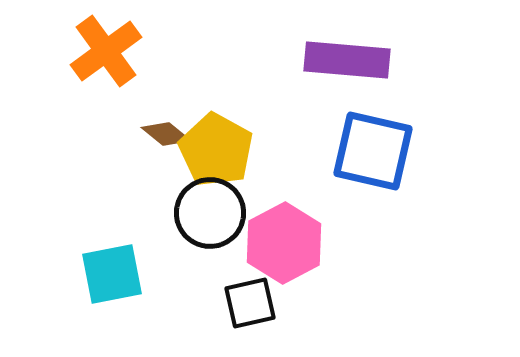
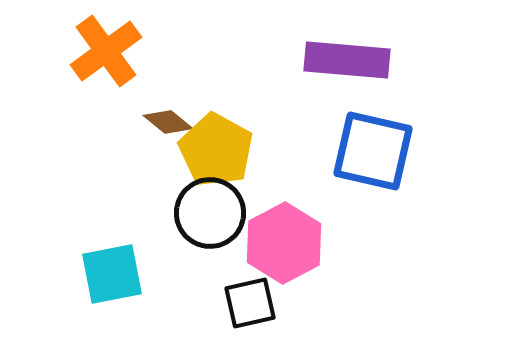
brown diamond: moved 2 px right, 12 px up
